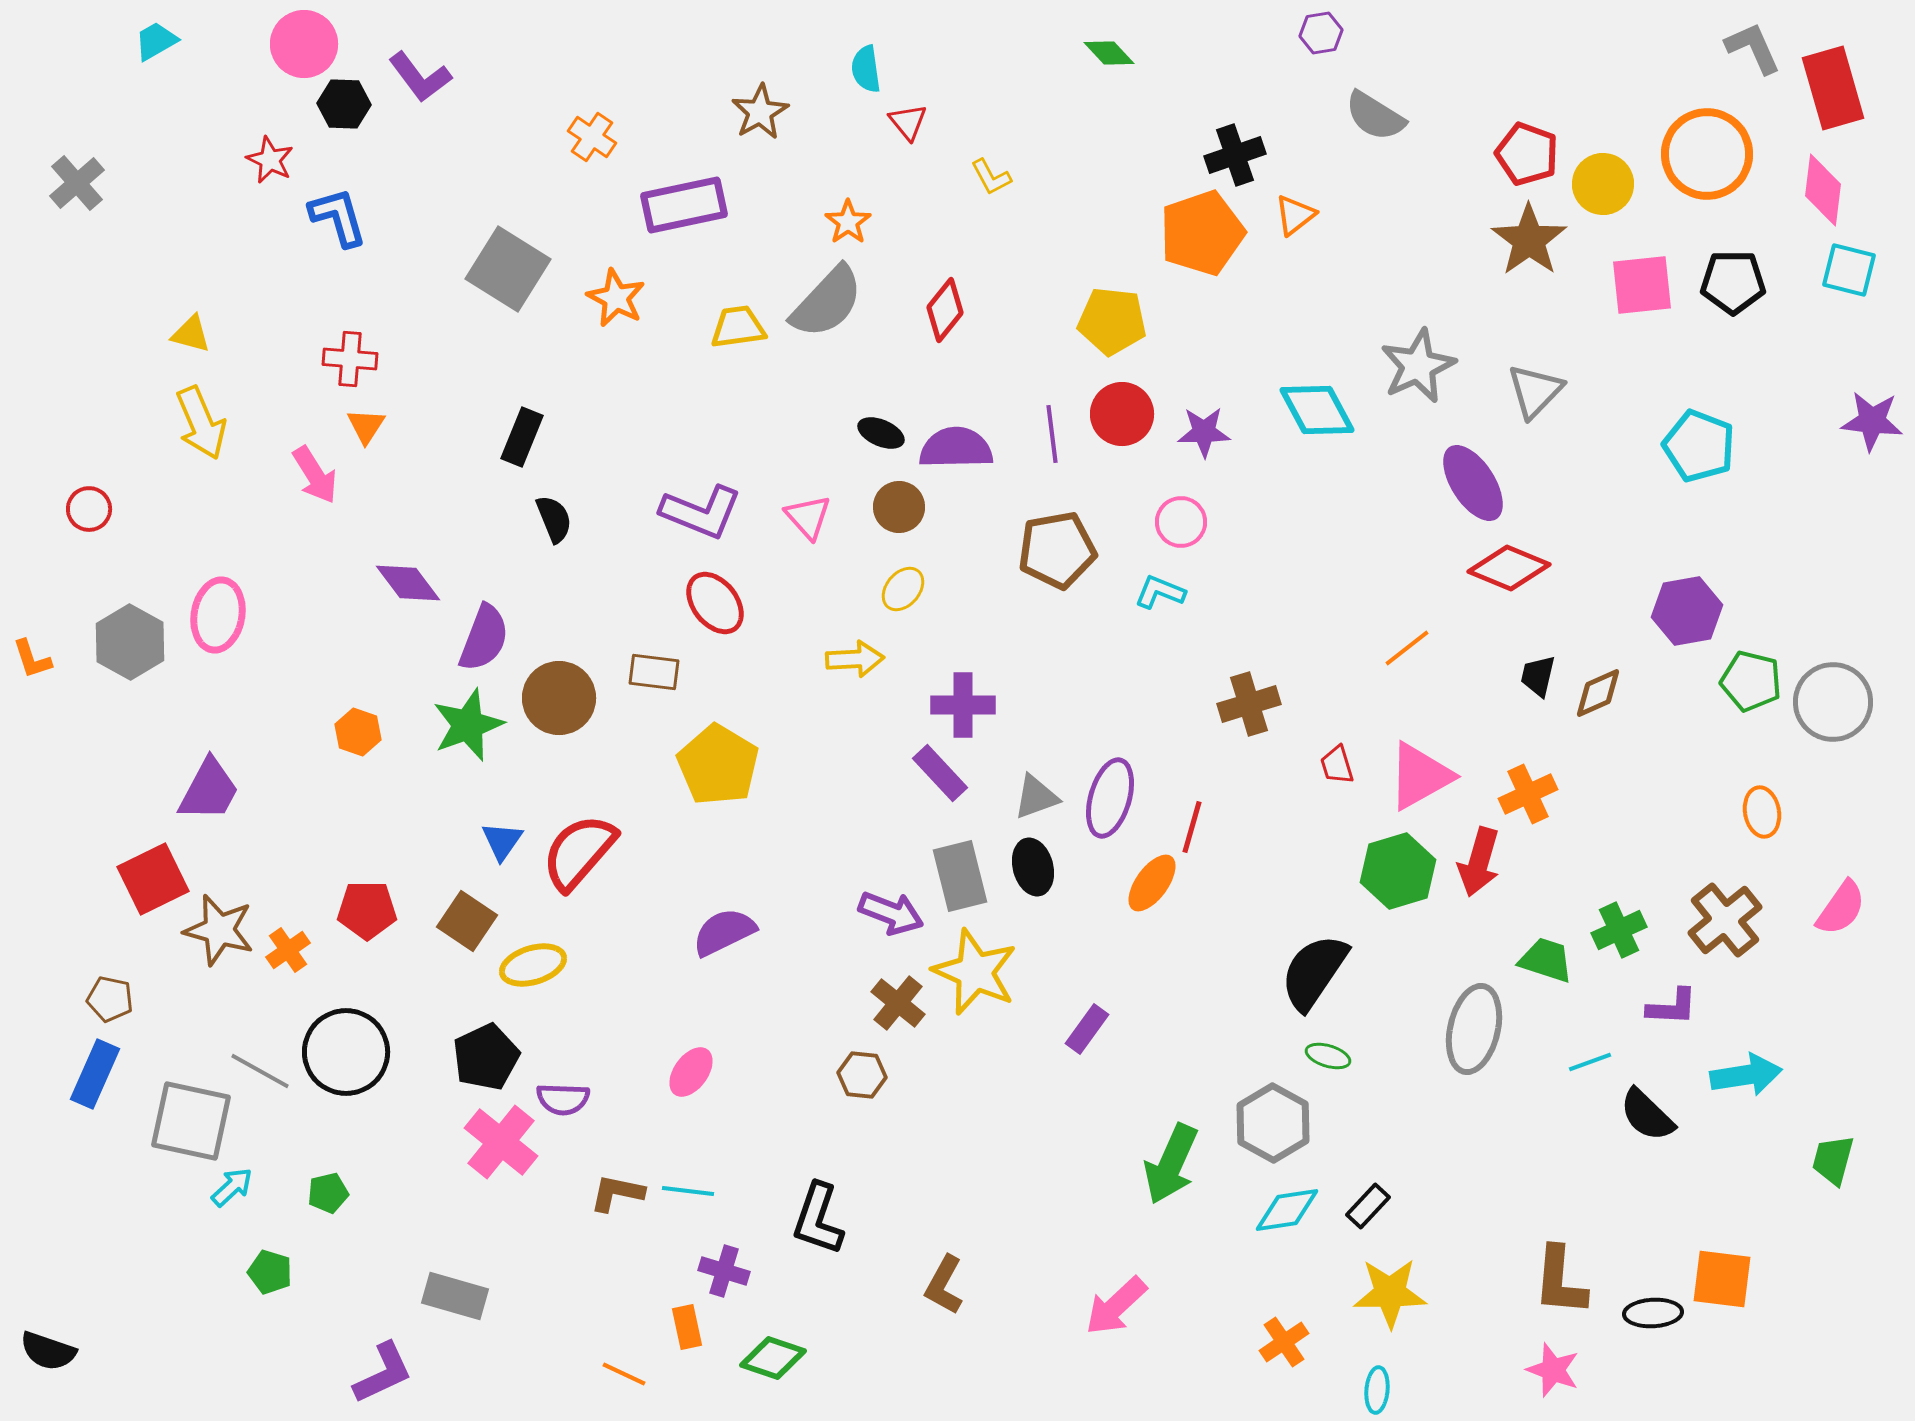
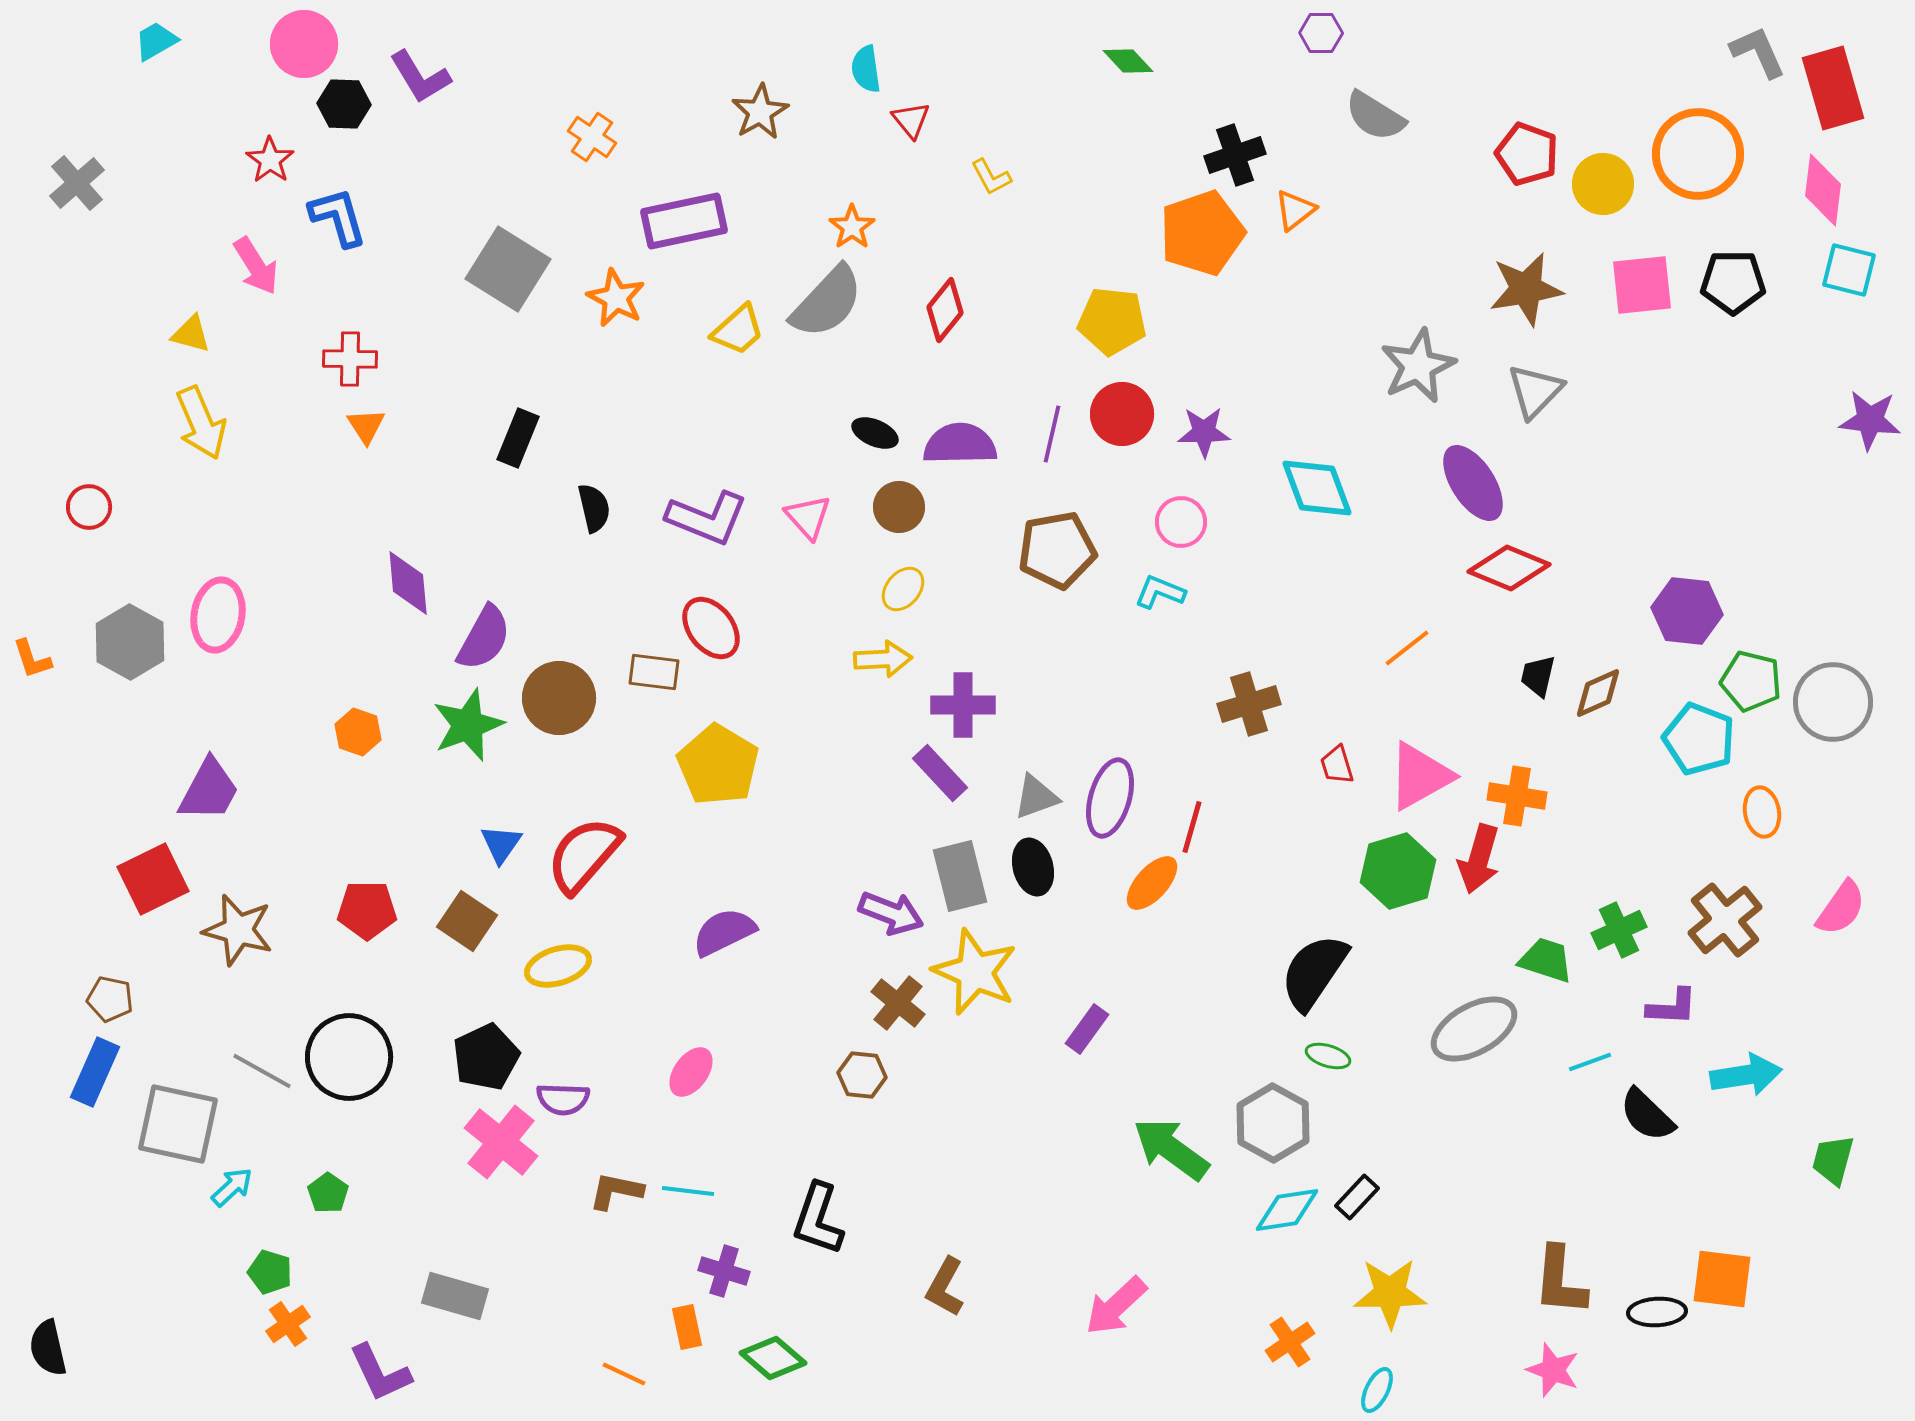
purple hexagon at (1321, 33): rotated 9 degrees clockwise
gray L-shape at (1753, 48): moved 5 px right, 4 px down
green diamond at (1109, 53): moved 19 px right, 8 px down
purple L-shape at (420, 77): rotated 6 degrees clockwise
red triangle at (908, 122): moved 3 px right, 2 px up
orange circle at (1707, 154): moved 9 px left
red star at (270, 160): rotated 9 degrees clockwise
purple rectangle at (684, 205): moved 16 px down
orange triangle at (1295, 215): moved 5 px up
orange star at (848, 222): moved 4 px right, 5 px down
brown star at (1529, 240): moved 3 px left, 49 px down; rotated 26 degrees clockwise
yellow trapezoid at (738, 327): moved 3 px down; rotated 146 degrees clockwise
red cross at (350, 359): rotated 4 degrees counterclockwise
cyan diamond at (1317, 410): moved 78 px down; rotated 8 degrees clockwise
purple star at (1872, 421): moved 2 px left, 1 px up
orange triangle at (366, 426): rotated 6 degrees counterclockwise
black ellipse at (881, 433): moved 6 px left
purple line at (1052, 434): rotated 20 degrees clockwise
black rectangle at (522, 437): moved 4 px left, 1 px down
cyan pentagon at (1699, 446): moved 293 px down
purple semicircle at (956, 448): moved 4 px right, 4 px up
pink arrow at (315, 475): moved 59 px left, 209 px up
red circle at (89, 509): moved 2 px up
purple L-shape at (701, 512): moved 6 px right, 6 px down
black semicircle at (554, 519): moved 40 px right, 11 px up; rotated 9 degrees clockwise
purple diamond at (408, 583): rotated 32 degrees clockwise
red ellipse at (715, 603): moved 4 px left, 25 px down
purple hexagon at (1687, 611): rotated 16 degrees clockwise
purple semicircle at (484, 638): rotated 8 degrees clockwise
yellow arrow at (855, 659): moved 28 px right
orange cross at (1528, 794): moved 11 px left, 2 px down; rotated 34 degrees clockwise
blue triangle at (502, 841): moved 1 px left, 3 px down
red semicircle at (579, 852): moved 5 px right, 3 px down
red arrow at (1479, 862): moved 3 px up
orange ellipse at (1152, 883): rotated 6 degrees clockwise
brown star at (219, 930): moved 19 px right
orange cross at (288, 950): moved 374 px down
yellow ellipse at (533, 965): moved 25 px right, 1 px down
gray ellipse at (1474, 1029): rotated 48 degrees clockwise
black circle at (346, 1052): moved 3 px right, 5 px down
gray line at (260, 1071): moved 2 px right
blue rectangle at (95, 1074): moved 2 px up
gray square at (191, 1121): moved 13 px left, 3 px down
green arrow at (1171, 1164): moved 15 px up; rotated 102 degrees clockwise
green pentagon at (328, 1193): rotated 24 degrees counterclockwise
brown L-shape at (617, 1193): moved 1 px left, 2 px up
black rectangle at (1368, 1206): moved 11 px left, 9 px up
brown L-shape at (944, 1285): moved 1 px right, 2 px down
black ellipse at (1653, 1313): moved 4 px right, 1 px up
orange cross at (1284, 1342): moved 6 px right
black semicircle at (48, 1351): moved 3 px up; rotated 58 degrees clockwise
green diamond at (773, 1358): rotated 22 degrees clockwise
purple L-shape at (383, 1373): moved 3 px left; rotated 90 degrees clockwise
cyan ellipse at (1377, 1390): rotated 21 degrees clockwise
